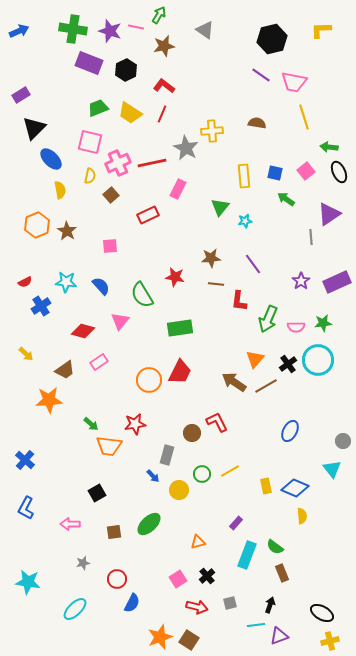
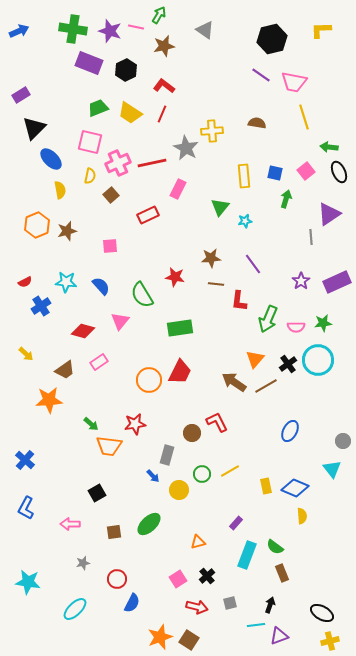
green arrow at (286, 199): rotated 72 degrees clockwise
brown star at (67, 231): rotated 24 degrees clockwise
